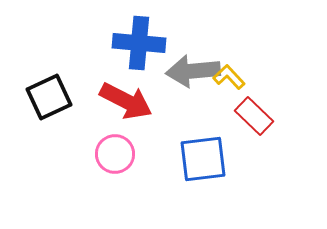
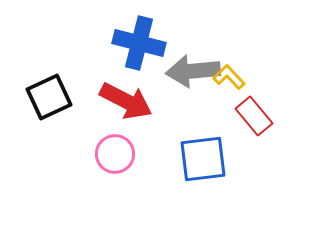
blue cross: rotated 9 degrees clockwise
red rectangle: rotated 6 degrees clockwise
